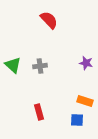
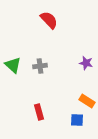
orange rectangle: moved 2 px right; rotated 14 degrees clockwise
